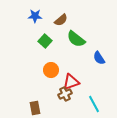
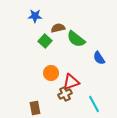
brown semicircle: moved 3 px left, 8 px down; rotated 152 degrees counterclockwise
orange circle: moved 3 px down
